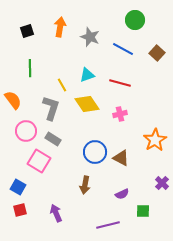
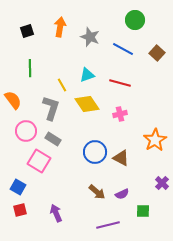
brown arrow: moved 12 px right, 7 px down; rotated 60 degrees counterclockwise
